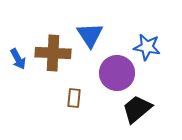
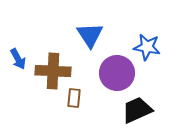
brown cross: moved 18 px down
black trapezoid: moved 1 px down; rotated 16 degrees clockwise
